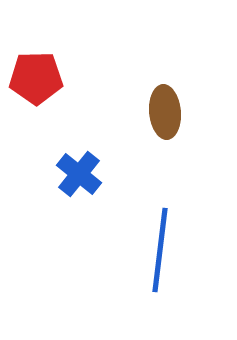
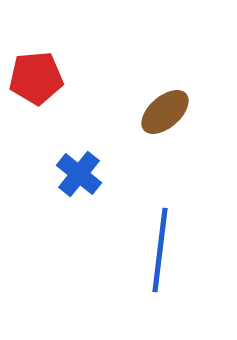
red pentagon: rotated 4 degrees counterclockwise
brown ellipse: rotated 54 degrees clockwise
